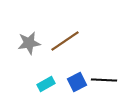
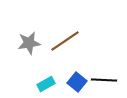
blue square: rotated 24 degrees counterclockwise
